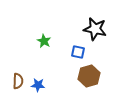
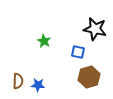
brown hexagon: moved 1 px down
